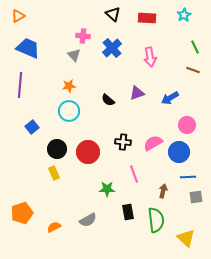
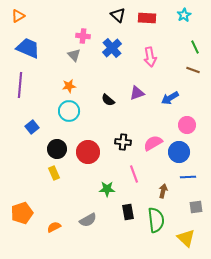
black triangle: moved 5 px right, 1 px down
gray square: moved 10 px down
